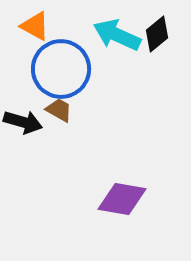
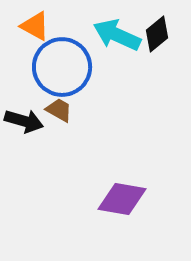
blue circle: moved 1 px right, 2 px up
black arrow: moved 1 px right, 1 px up
